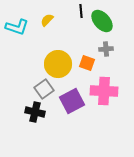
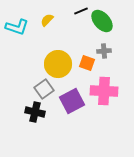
black line: rotated 72 degrees clockwise
gray cross: moved 2 px left, 2 px down
